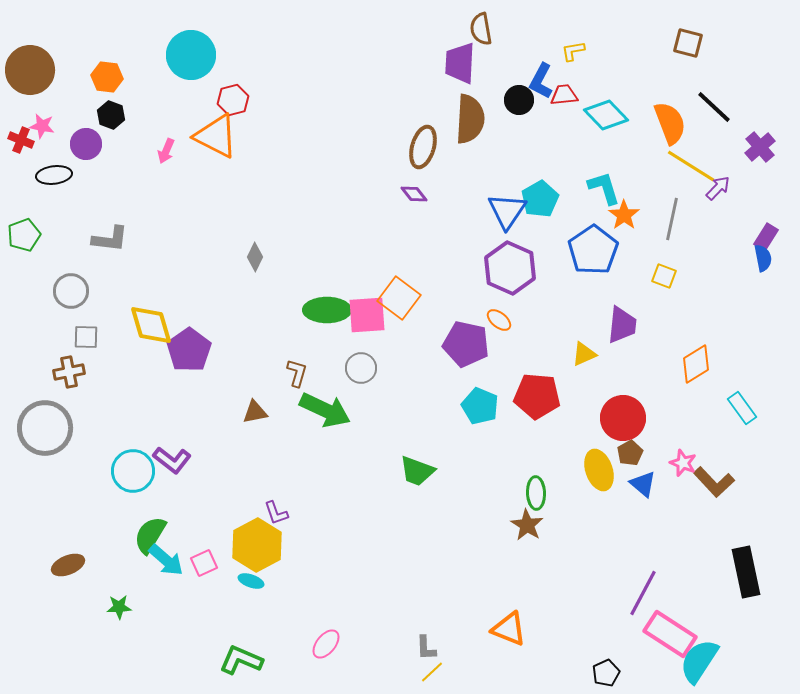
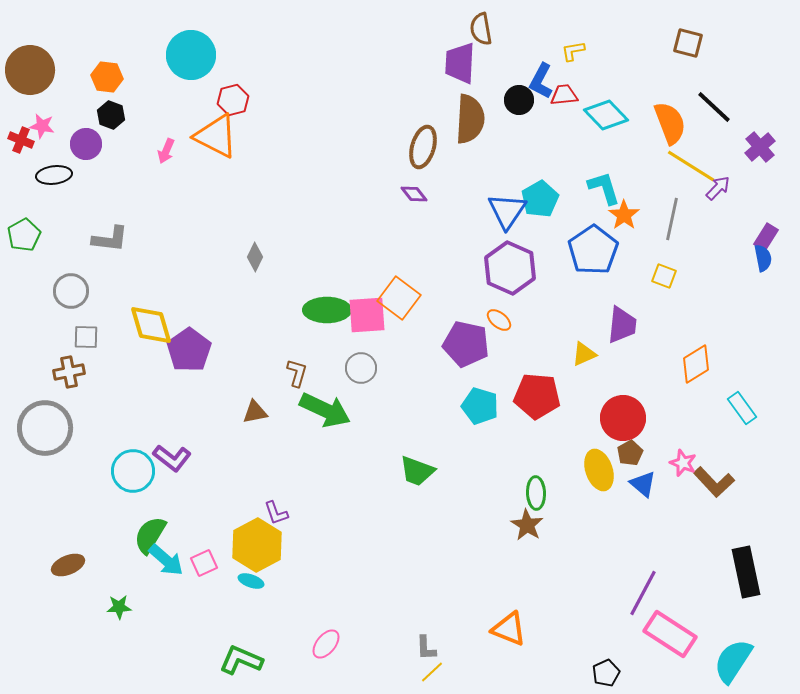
green pentagon at (24, 235): rotated 8 degrees counterclockwise
cyan pentagon at (480, 406): rotated 6 degrees counterclockwise
purple L-shape at (172, 460): moved 2 px up
cyan semicircle at (699, 661): moved 34 px right
